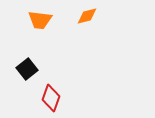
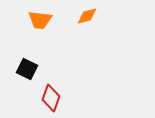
black square: rotated 25 degrees counterclockwise
